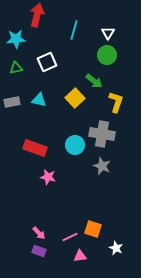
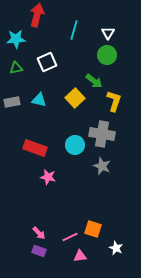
yellow L-shape: moved 2 px left, 1 px up
